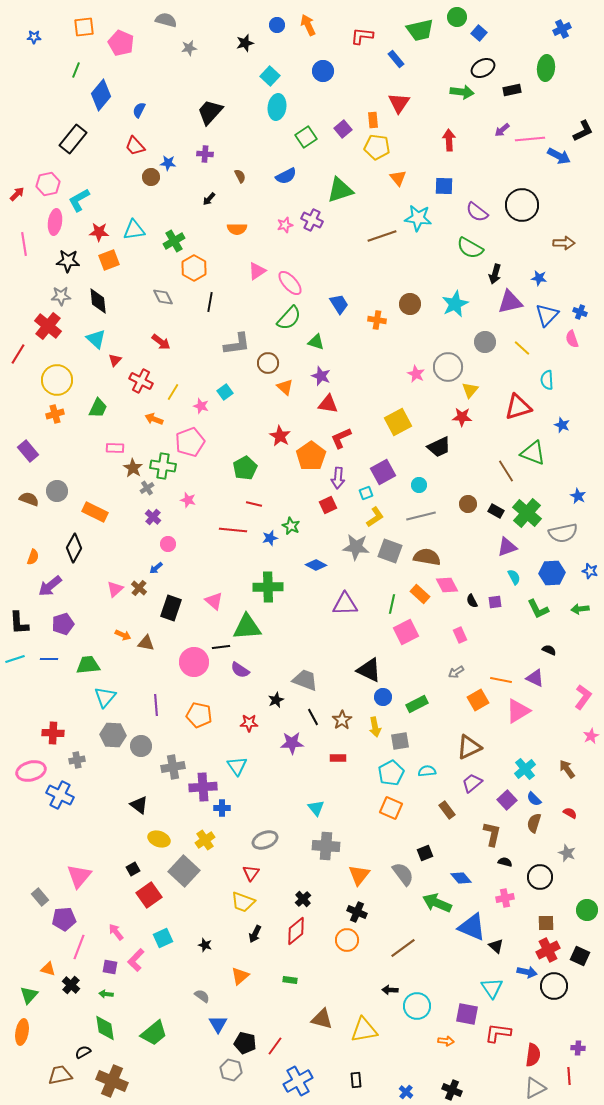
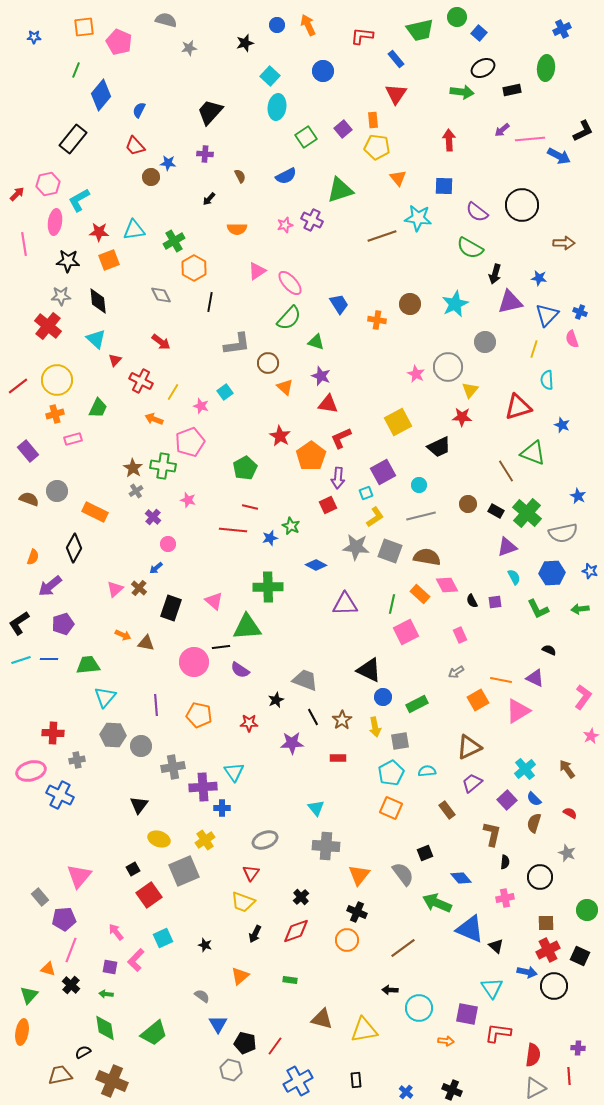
pink pentagon at (121, 43): moved 2 px left, 1 px up
red triangle at (399, 103): moved 3 px left, 9 px up
gray diamond at (163, 297): moved 2 px left, 2 px up
yellow line at (522, 348): moved 12 px right, 1 px down; rotated 66 degrees clockwise
red line at (18, 354): moved 32 px down; rotated 20 degrees clockwise
pink rectangle at (115, 448): moved 42 px left, 9 px up; rotated 18 degrees counterclockwise
gray cross at (147, 488): moved 11 px left, 3 px down
red line at (254, 504): moved 4 px left, 3 px down
black L-shape at (19, 623): rotated 60 degrees clockwise
cyan line at (15, 659): moved 6 px right, 1 px down
cyan triangle at (237, 766): moved 3 px left, 6 px down
black triangle at (139, 805): rotated 30 degrees clockwise
black semicircle at (505, 862): rotated 80 degrees clockwise
gray square at (184, 871): rotated 24 degrees clockwise
black cross at (303, 899): moved 2 px left, 2 px up
blue triangle at (472, 927): moved 2 px left, 2 px down
red diamond at (296, 931): rotated 20 degrees clockwise
pink line at (79, 947): moved 8 px left, 3 px down
cyan circle at (417, 1006): moved 2 px right, 2 px down
